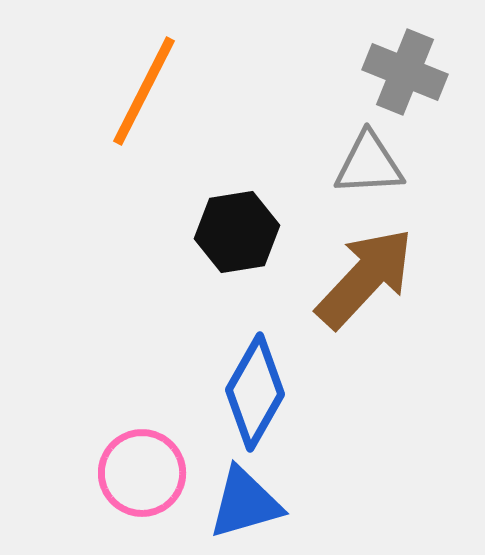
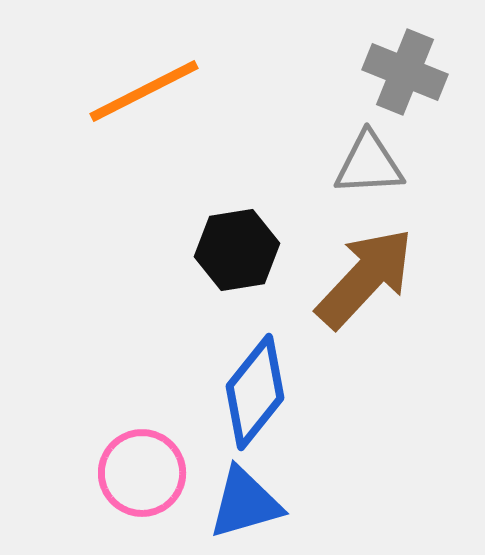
orange line: rotated 36 degrees clockwise
black hexagon: moved 18 px down
blue diamond: rotated 9 degrees clockwise
